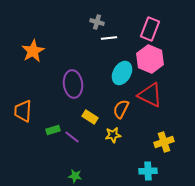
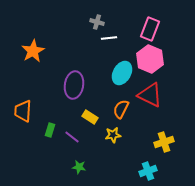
purple ellipse: moved 1 px right, 1 px down; rotated 16 degrees clockwise
green rectangle: moved 3 px left; rotated 56 degrees counterclockwise
cyan cross: rotated 18 degrees counterclockwise
green star: moved 4 px right, 9 px up
